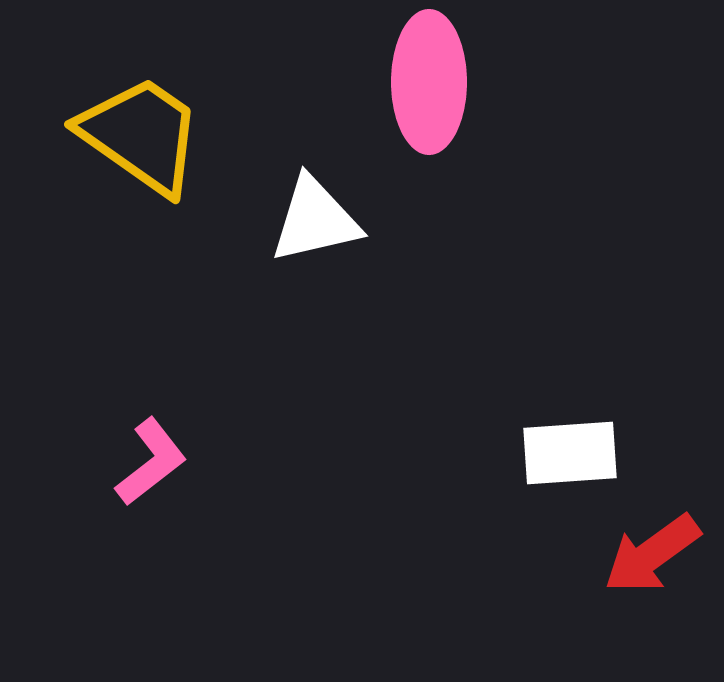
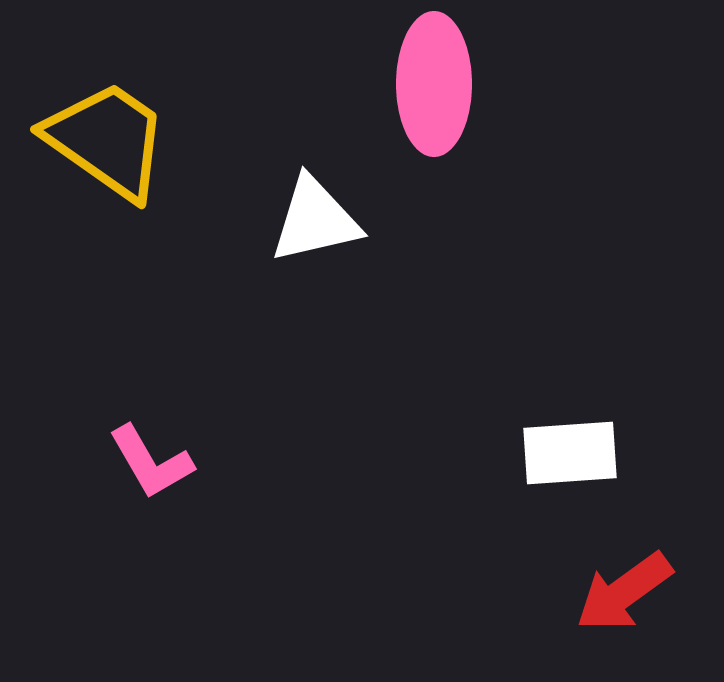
pink ellipse: moved 5 px right, 2 px down
yellow trapezoid: moved 34 px left, 5 px down
pink L-shape: rotated 98 degrees clockwise
red arrow: moved 28 px left, 38 px down
